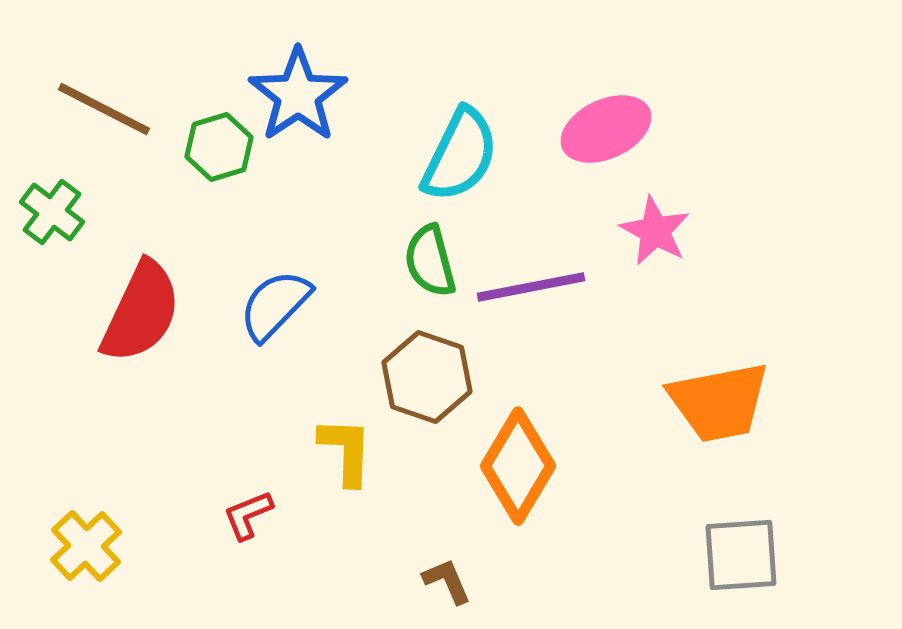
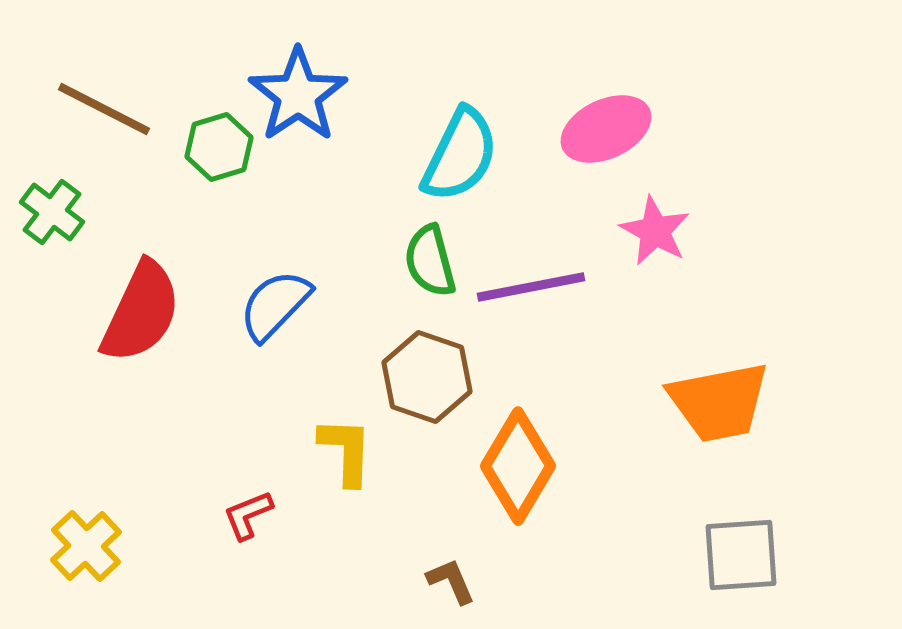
brown L-shape: moved 4 px right
